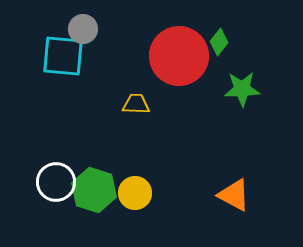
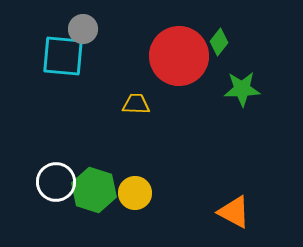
orange triangle: moved 17 px down
